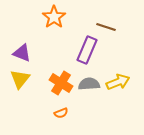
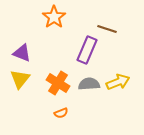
brown line: moved 1 px right, 2 px down
orange cross: moved 3 px left
